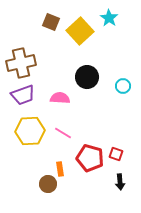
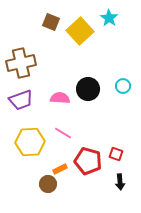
black circle: moved 1 px right, 12 px down
purple trapezoid: moved 2 px left, 5 px down
yellow hexagon: moved 11 px down
red pentagon: moved 2 px left, 3 px down
orange rectangle: rotated 72 degrees clockwise
